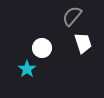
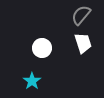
gray semicircle: moved 9 px right, 1 px up
cyan star: moved 5 px right, 12 px down
